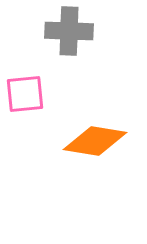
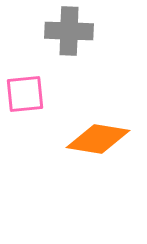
orange diamond: moved 3 px right, 2 px up
